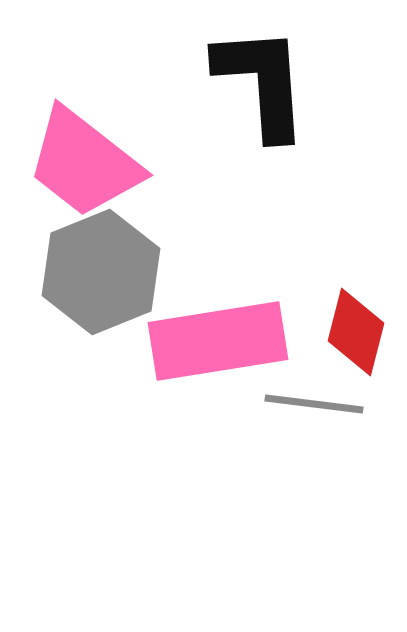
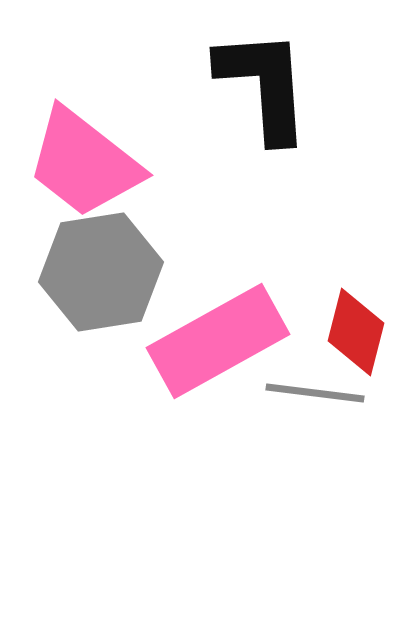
black L-shape: moved 2 px right, 3 px down
gray hexagon: rotated 13 degrees clockwise
pink rectangle: rotated 20 degrees counterclockwise
gray line: moved 1 px right, 11 px up
